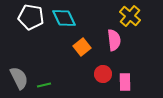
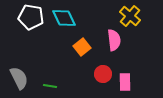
green line: moved 6 px right, 1 px down; rotated 24 degrees clockwise
